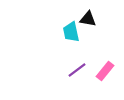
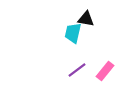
black triangle: moved 2 px left
cyan trapezoid: moved 2 px right, 1 px down; rotated 25 degrees clockwise
